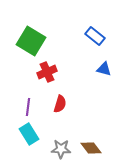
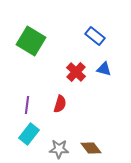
red cross: moved 29 px right; rotated 24 degrees counterclockwise
purple line: moved 1 px left, 2 px up
cyan rectangle: rotated 70 degrees clockwise
gray star: moved 2 px left
